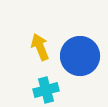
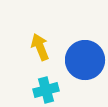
blue circle: moved 5 px right, 4 px down
